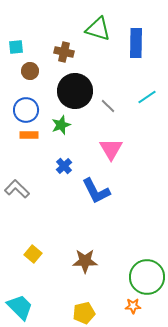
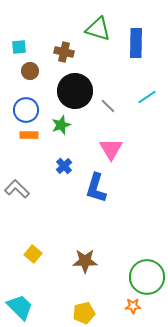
cyan square: moved 3 px right
blue L-shape: moved 3 px up; rotated 44 degrees clockwise
